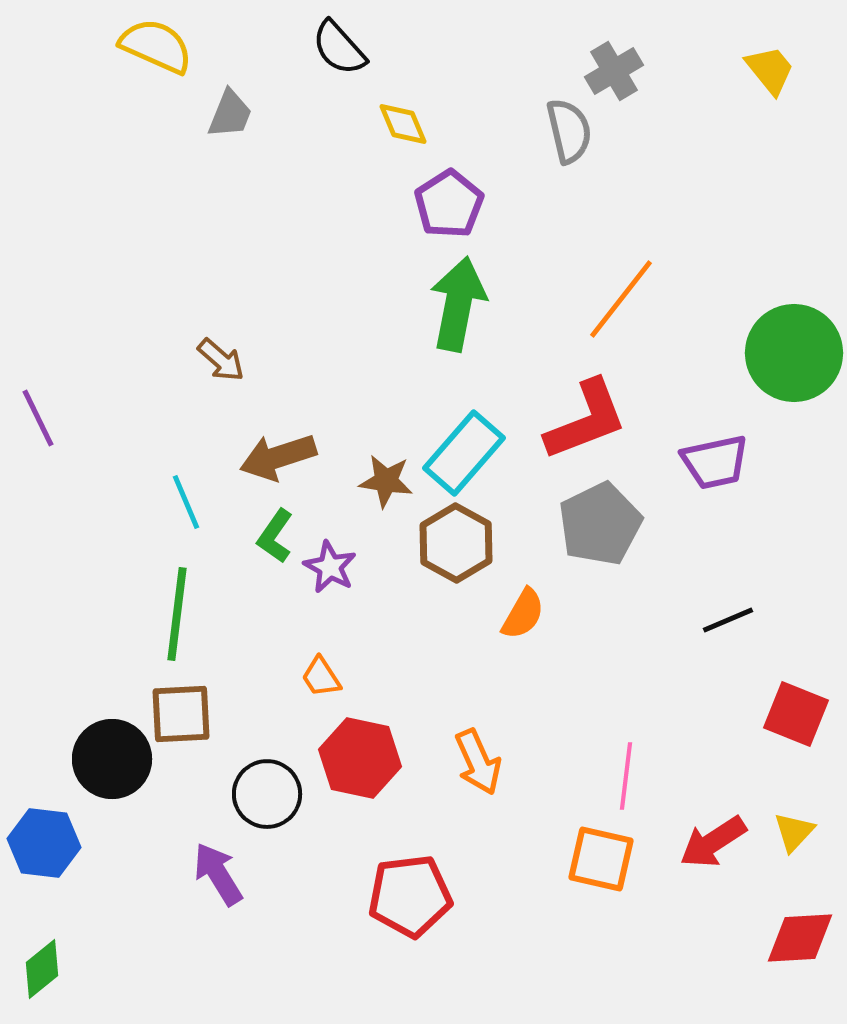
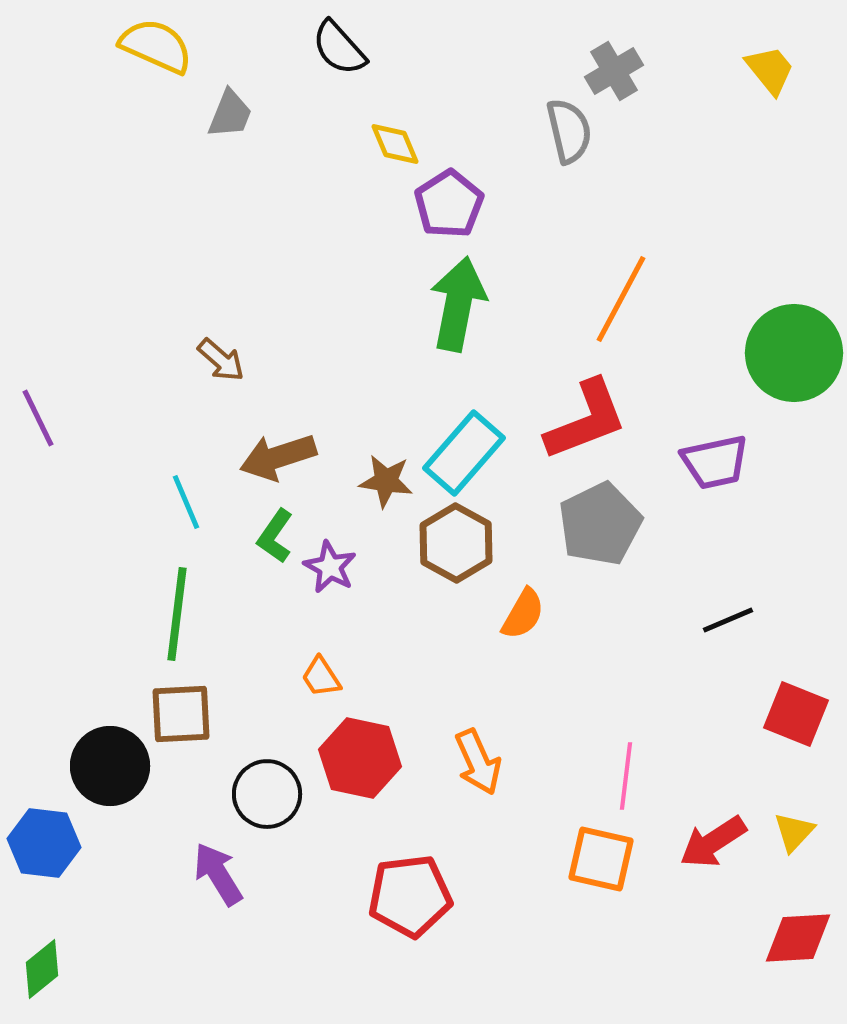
yellow diamond at (403, 124): moved 8 px left, 20 px down
orange line at (621, 299): rotated 10 degrees counterclockwise
black circle at (112, 759): moved 2 px left, 7 px down
red diamond at (800, 938): moved 2 px left
